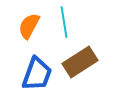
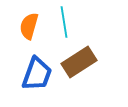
orange semicircle: rotated 12 degrees counterclockwise
brown rectangle: moved 1 px left
